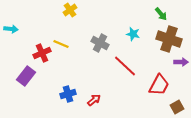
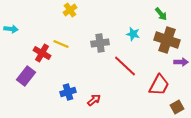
brown cross: moved 2 px left, 1 px down
gray cross: rotated 36 degrees counterclockwise
red cross: rotated 36 degrees counterclockwise
blue cross: moved 2 px up
